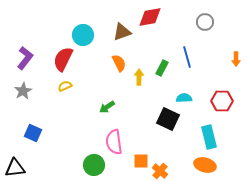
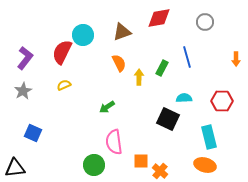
red diamond: moved 9 px right, 1 px down
red semicircle: moved 1 px left, 7 px up
yellow semicircle: moved 1 px left, 1 px up
